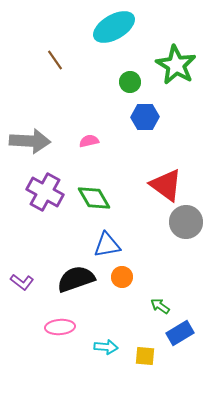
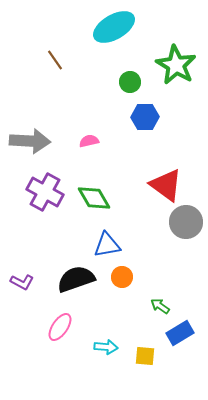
purple L-shape: rotated 10 degrees counterclockwise
pink ellipse: rotated 52 degrees counterclockwise
